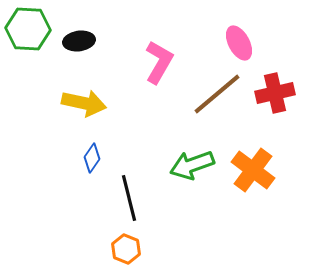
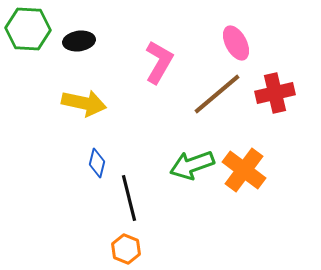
pink ellipse: moved 3 px left
blue diamond: moved 5 px right, 5 px down; rotated 20 degrees counterclockwise
orange cross: moved 9 px left
